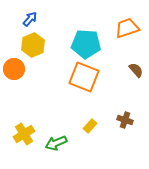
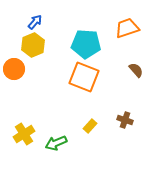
blue arrow: moved 5 px right, 3 px down
